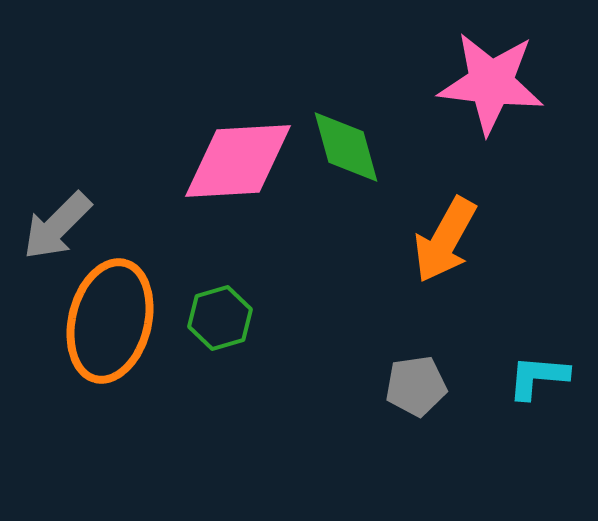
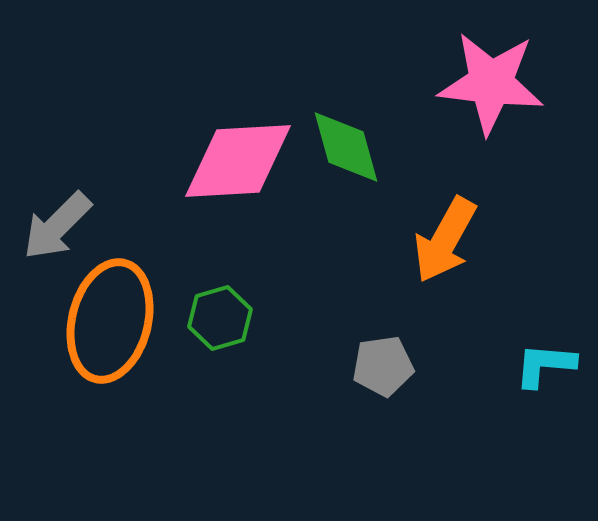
cyan L-shape: moved 7 px right, 12 px up
gray pentagon: moved 33 px left, 20 px up
